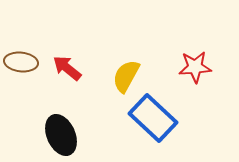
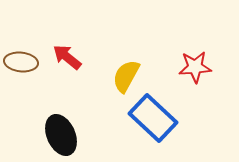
red arrow: moved 11 px up
